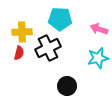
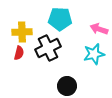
cyan star: moved 4 px left, 4 px up
